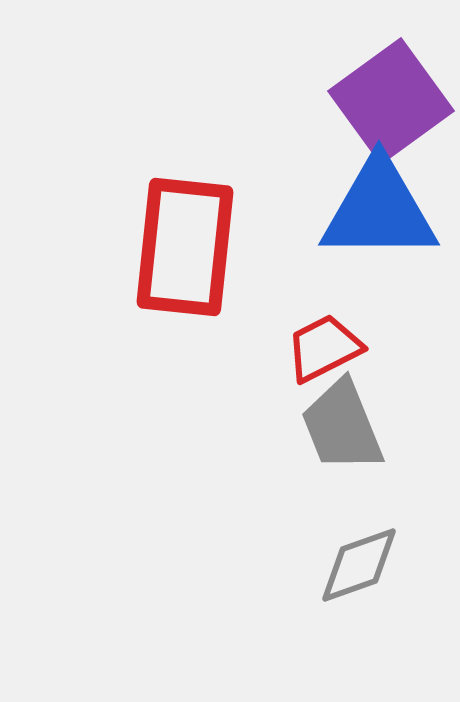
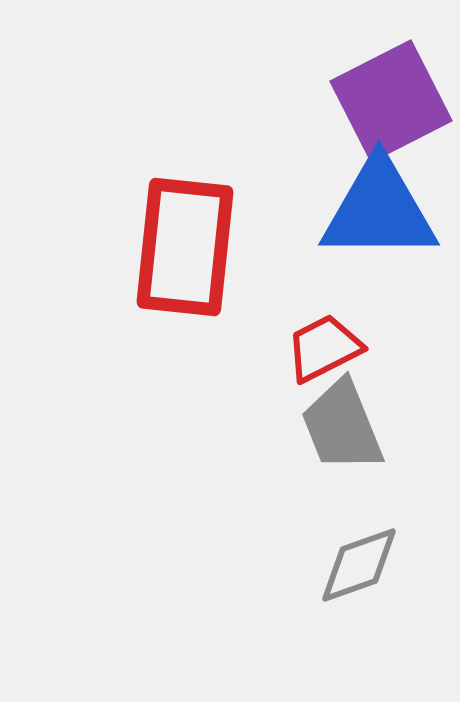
purple square: rotated 9 degrees clockwise
